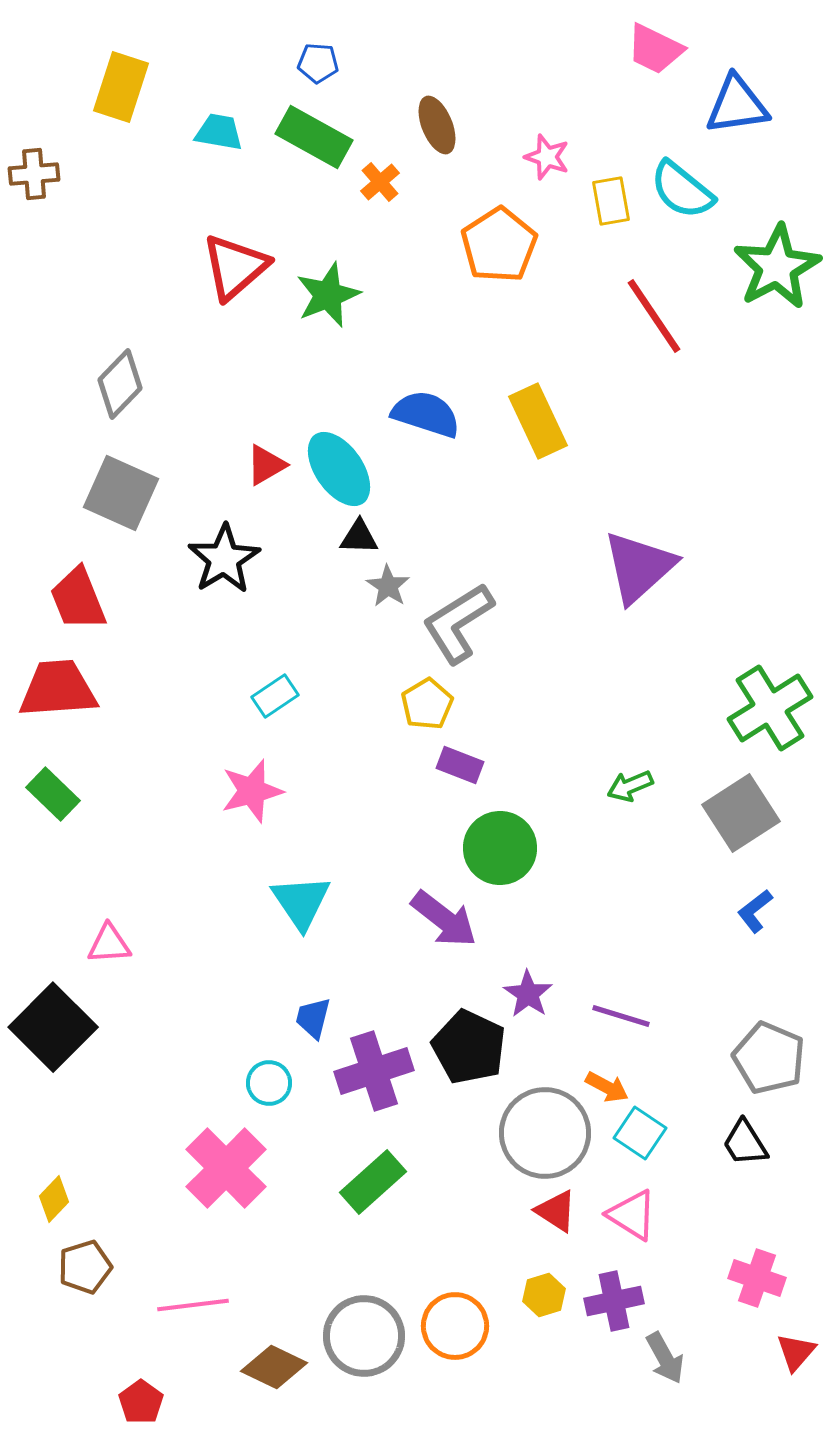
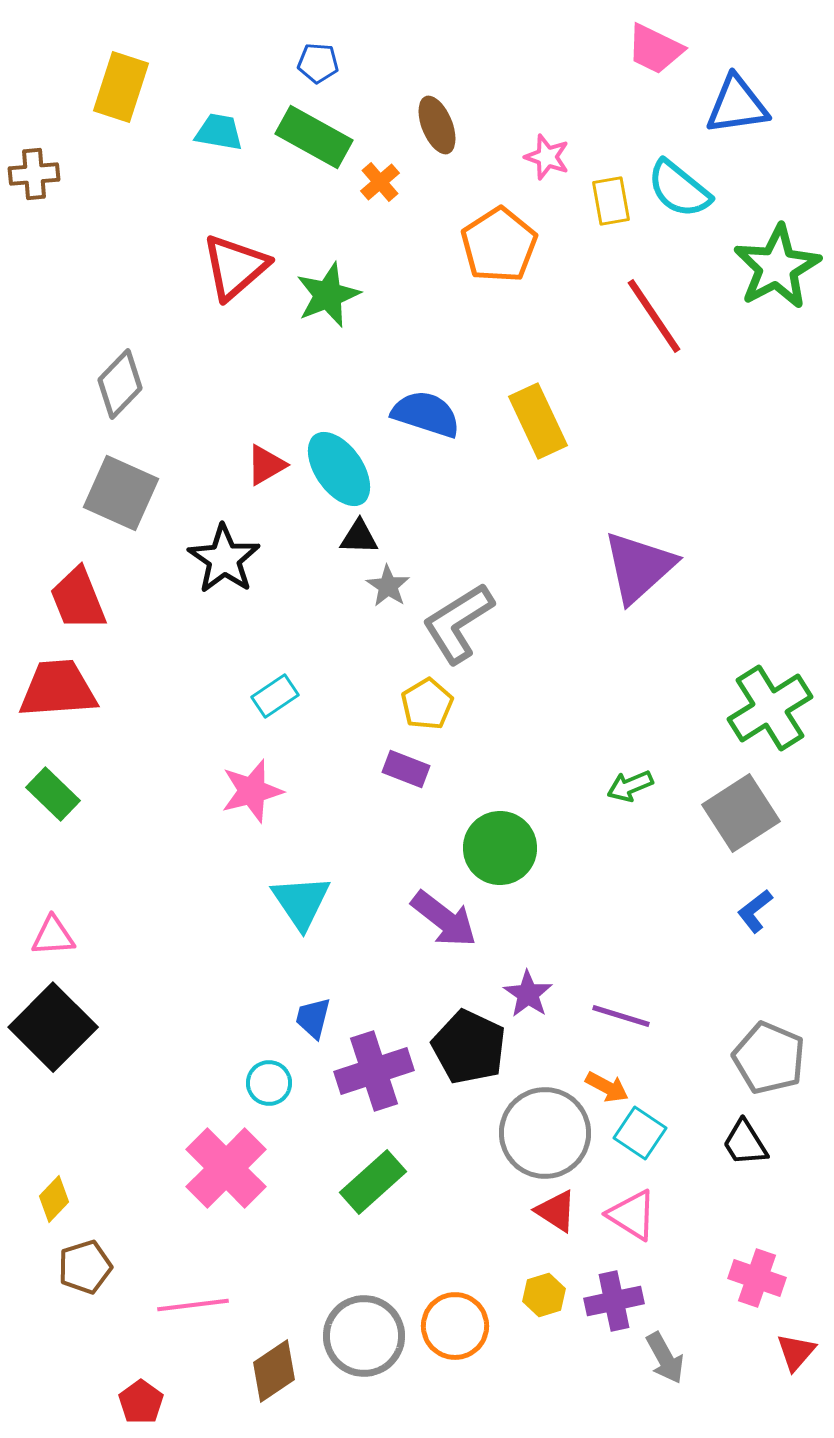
cyan semicircle at (682, 190): moved 3 px left, 1 px up
black star at (224, 559): rotated 6 degrees counterclockwise
purple rectangle at (460, 765): moved 54 px left, 4 px down
pink triangle at (109, 944): moved 56 px left, 8 px up
brown diamond at (274, 1367): moved 4 px down; rotated 60 degrees counterclockwise
